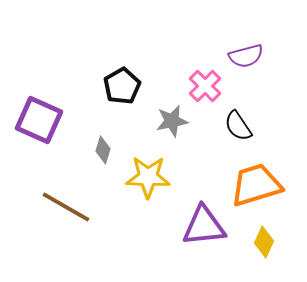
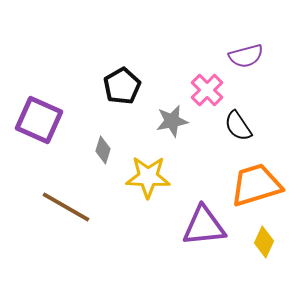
pink cross: moved 2 px right, 4 px down
